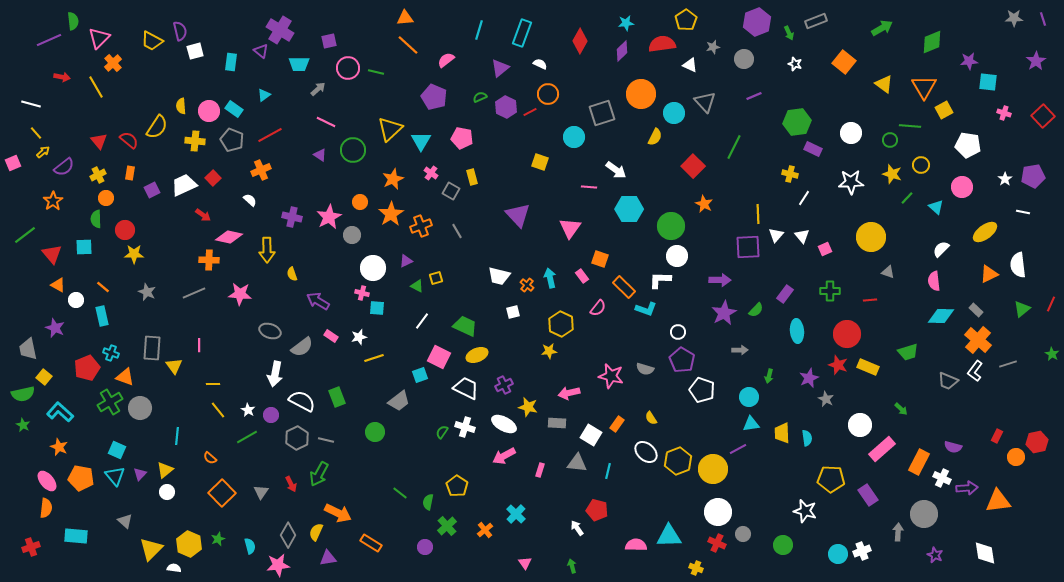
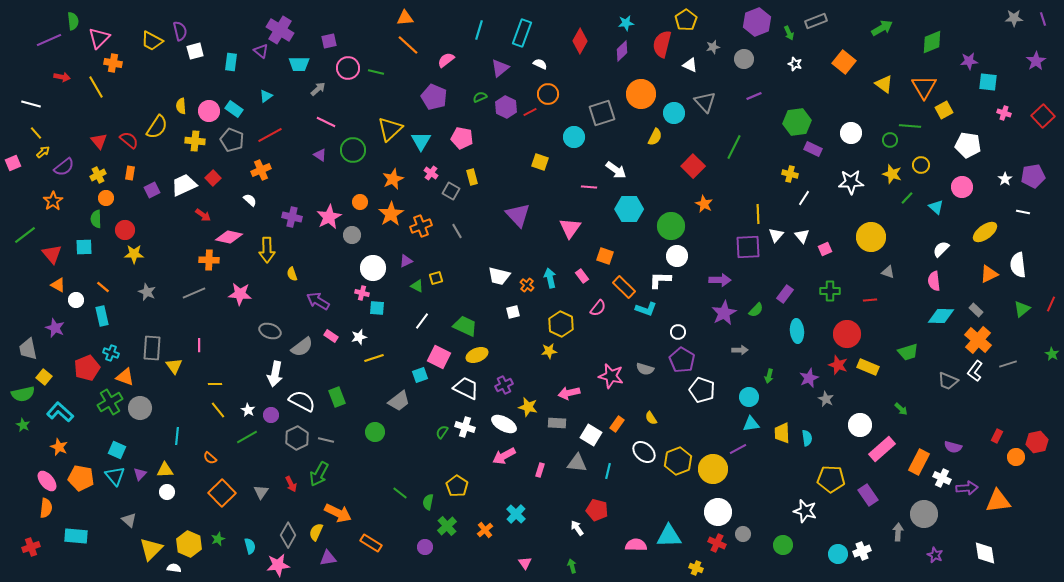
red semicircle at (662, 44): rotated 68 degrees counterclockwise
orange cross at (113, 63): rotated 36 degrees counterclockwise
cyan triangle at (264, 95): moved 2 px right, 1 px down
orange square at (600, 259): moved 5 px right, 3 px up
yellow line at (213, 384): moved 2 px right
white ellipse at (646, 452): moved 2 px left
yellow triangle at (165, 470): rotated 36 degrees clockwise
gray triangle at (125, 521): moved 4 px right, 1 px up
